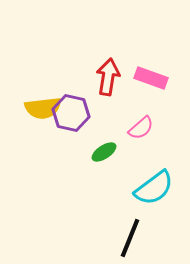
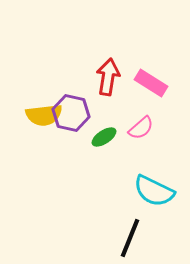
pink rectangle: moved 5 px down; rotated 12 degrees clockwise
yellow semicircle: moved 1 px right, 7 px down
green ellipse: moved 15 px up
cyan semicircle: moved 3 px down; rotated 63 degrees clockwise
